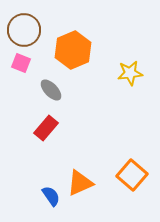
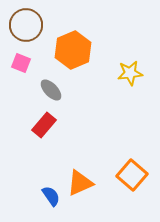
brown circle: moved 2 px right, 5 px up
red rectangle: moved 2 px left, 3 px up
